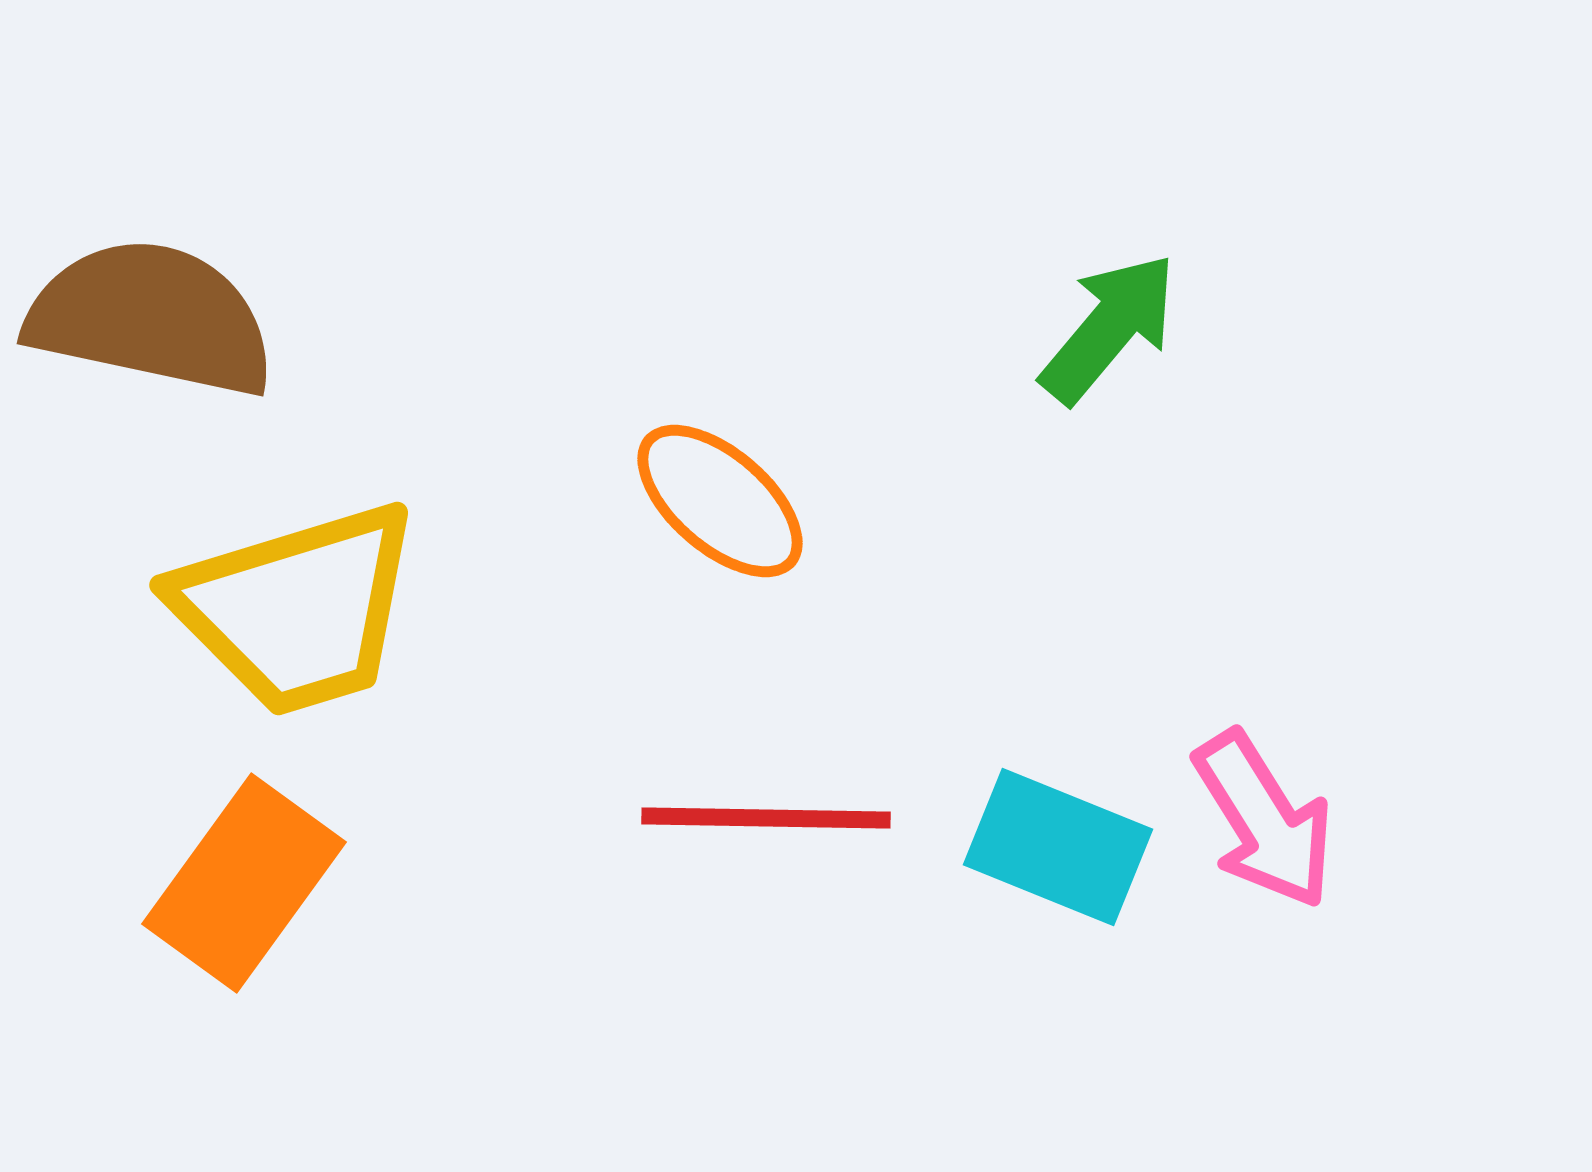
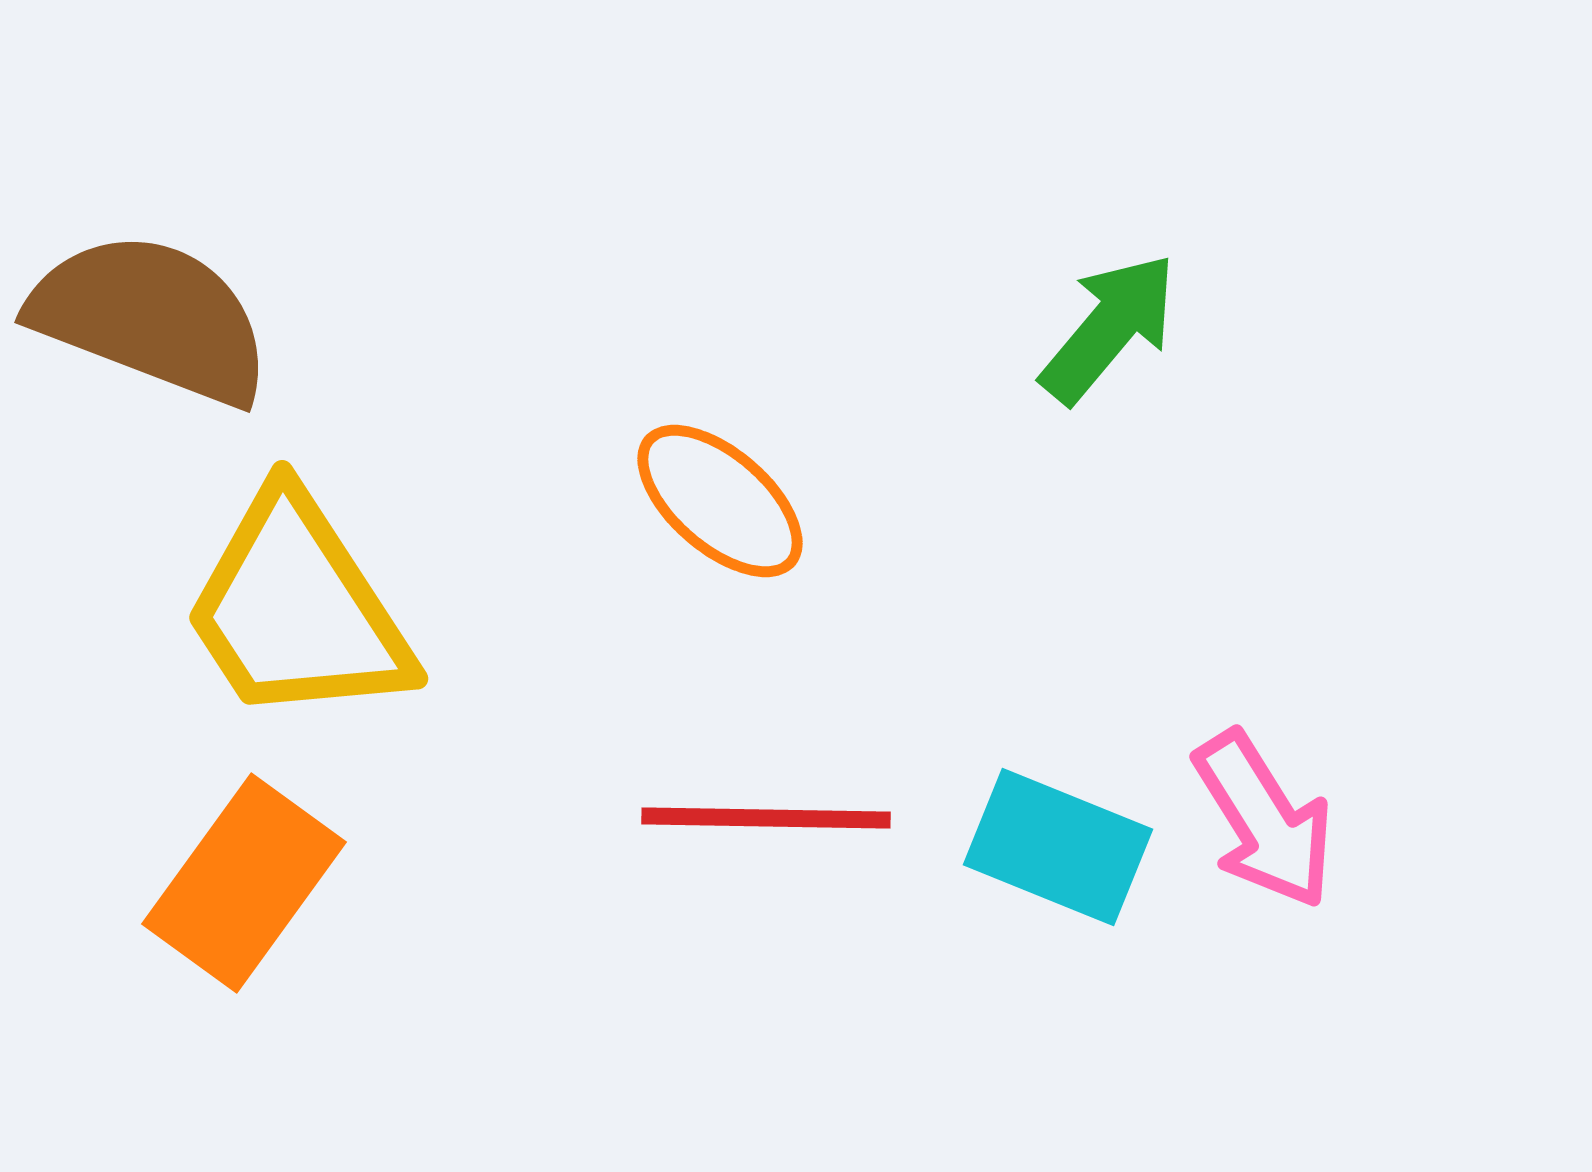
brown semicircle: rotated 9 degrees clockwise
yellow trapezoid: rotated 74 degrees clockwise
